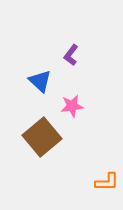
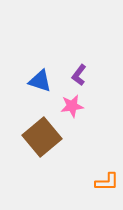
purple L-shape: moved 8 px right, 20 px down
blue triangle: rotated 25 degrees counterclockwise
